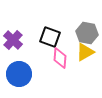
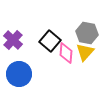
black square: moved 4 px down; rotated 20 degrees clockwise
yellow triangle: rotated 18 degrees counterclockwise
pink diamond: moved 6 px right, 5 px up
